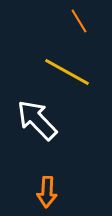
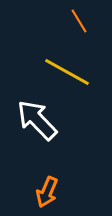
orange arrow: rotated 20 degrees clockwise
